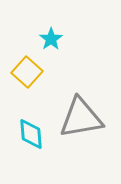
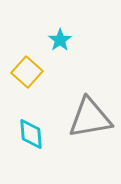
cyan star: moved 9 px right, 1 px down
gray triangle: moved 9 px right
